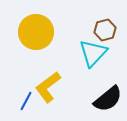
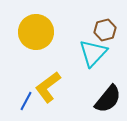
black semicircle: rotated 12 degrees counterclockwise
